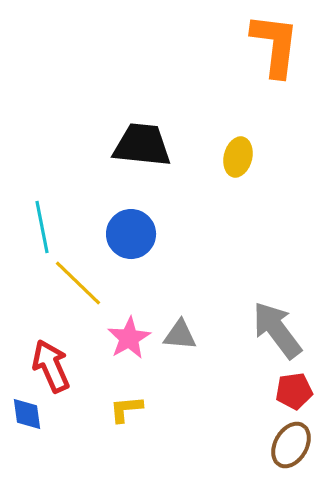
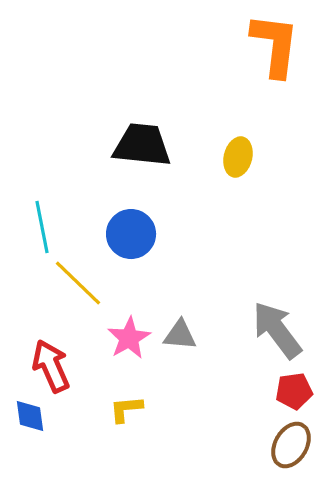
blue diamond: moved 3 px right, 2 px down
